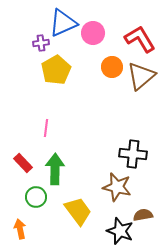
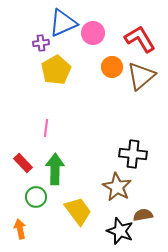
brown star: rotated 16 degrees clockwise
